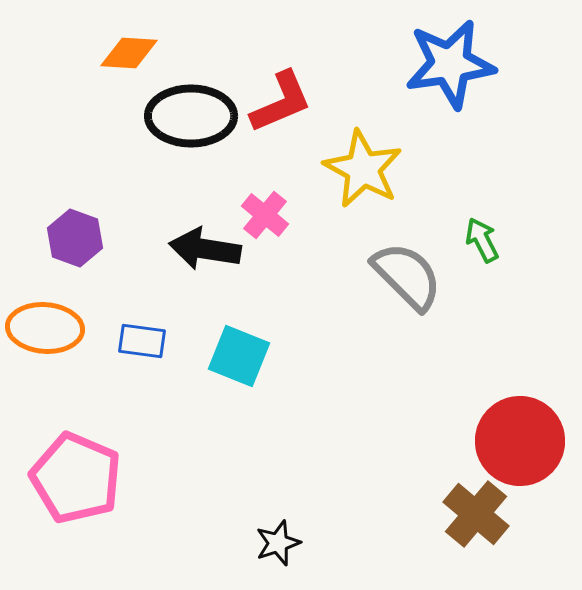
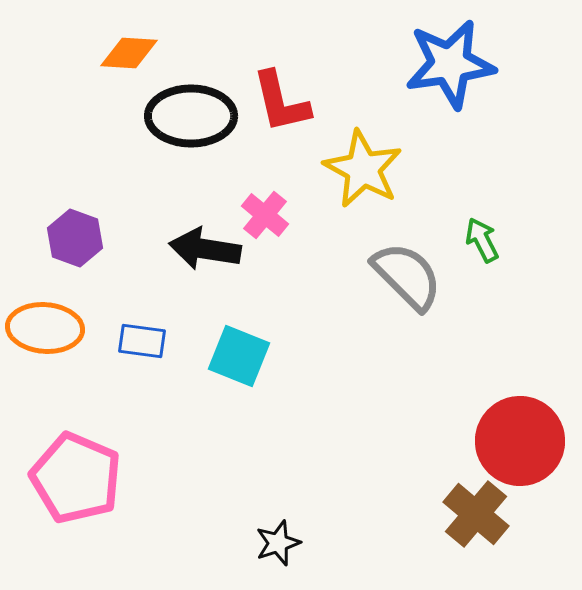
red L-shape: rotated 100 degrees clockwise
